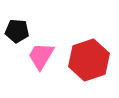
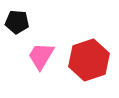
black pentagon: moved 9 px up
